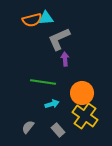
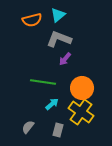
cyan triangle: moved 12 px right, 3 px up; rotated 35 degrees counterclockwise
gray L-shape: rotated 45 degrees clockwise
purple arrow: rotated 136 degrees counterclockwise
orange circle: moved 5 px up
cyan arrow: rotated 24 degrees counterclockwise
yellow cross: moved 4 px left, 4 px up
gray rectangle: rotated 56 degrees clockwise
